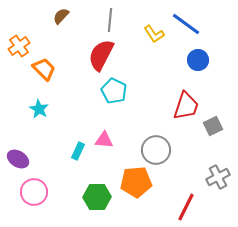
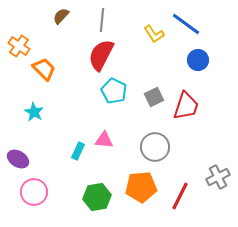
gray line: moved 8 px left
orange cross: rotated 20 degrees counterclockwise
cyan star: moved 5 px left, 3 px down
gray square: moved 59 px left, 29 px up
gray circle: moved 1 px left, 3 px up
orange pentagon: moved 5 px right, 5 px down
green hexagon: rotated 8 degrees counterclockwise
red line: moved 6 px left, 11 px up
